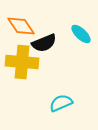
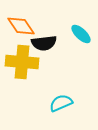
black semicircle: rotated 15 degrees clockwise
